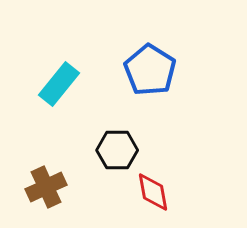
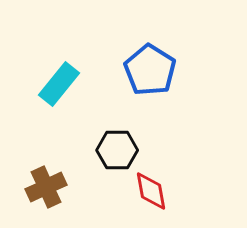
red diamond: moved 2 px left, 1 px up
